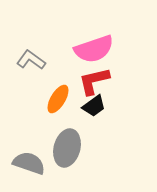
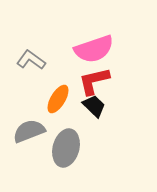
black trapezoid: rotated 100 degrees counterclockwise
gray ellipse: moved 1 px left
gray semicircle: moved 32 px up; rotated 40 degrees counterclockwise
